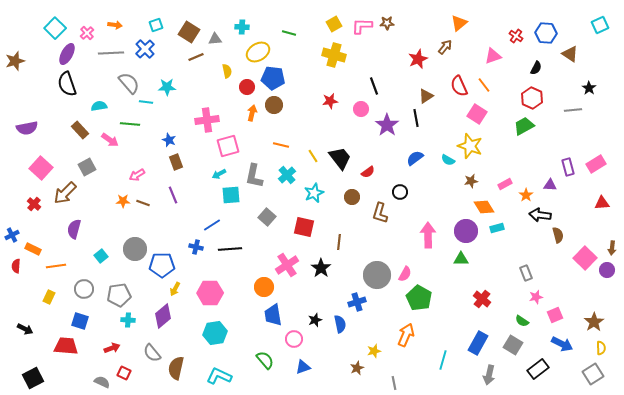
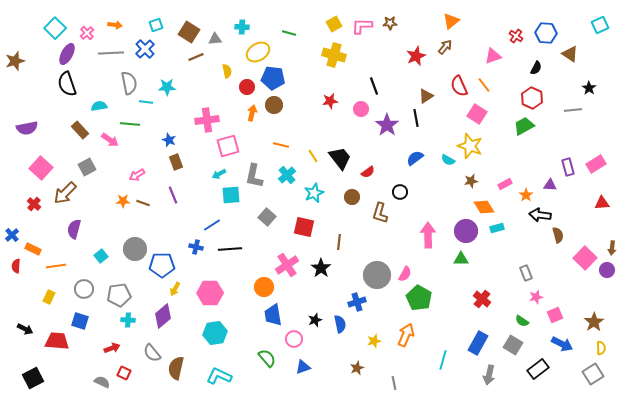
brown star at (387, 23): moved 3 px right
orange triangle at (459, 23): moved 8 px left, 2 px up
red star at (418, 59): moved 2 px left, 3 px up
gray semicircle at (129, 83): rotated 30 degrees clockwise
blue cross at (12, 235): rotated 16 degrees counterclockwise
red trapezoid at (66, 346): moved 9 px left, 5 px up
yellow star at (374, 351): moved 10 px up
green semicircle at (265, 360): moved 2 px right, 2 px up
